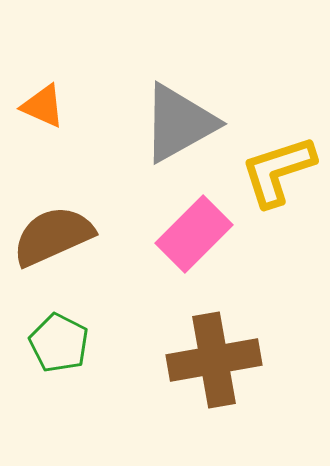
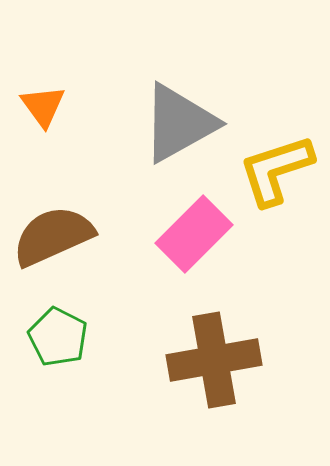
orange triangle: rotated 30 degrees clockwise
yellow L-shape: moved 2 px left, 1 px up
green pentagon: moved 1 px left, 6 px up
